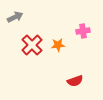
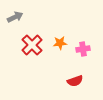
pink cross: moved 18 px down
orange star: moved 2 px right, 2 px up
